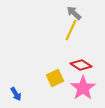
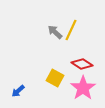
gray arrow: moved 19 px left, 19 px down
red diamond: moved 1 px right, 1 px up
yellow square: rotated 36 degrees counterclockwise
blue arrow: moved 2 px right, 3 px up; rotated 80 degrees clockwise
